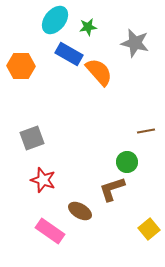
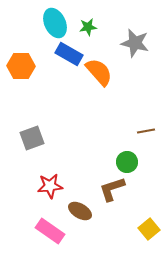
cyan ellipse: moved 3 px down; rotated 64 degrees counterclockwise
red star: moved 7 px right, 6 px down; rotated 25 degrees counterclockwise
